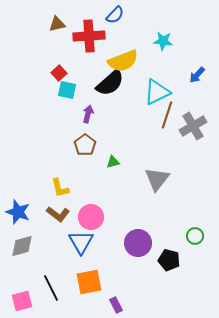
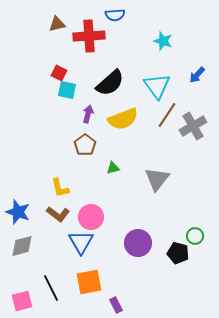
blue semicircle: rotated 42 degrees clockwise
cyan star: rotated 12 degrees clockwise
yellow semicircle: moved 58 px down
red square: rotated 21 degrees counterclockwise
cyan triangle: moved 6 px up; rotated 40 degrees counterclockwise
brown line: rotated 16 degrees clockwise
green triangle: moved 6 px down
black pentagon: moved 9 px right, 7 px up
